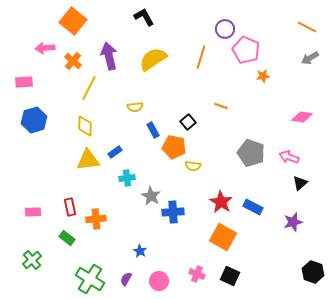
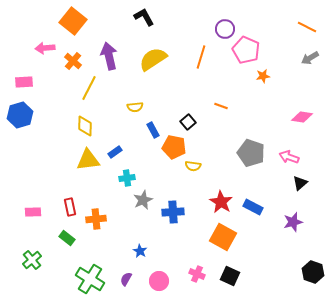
blue hexagon at (34, 120): moved 14 px left, 5 px up
gray star at (151, 196): moved 8 px left, 4 px down; rotated 18 degrees clockwise
